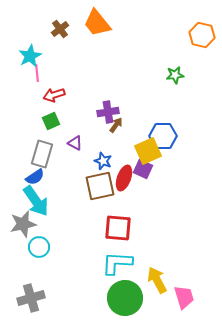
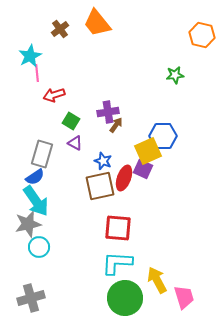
green square: moved 20 px right; rotated 36 degrees counterclockwise
gray star: moved 5 px right
